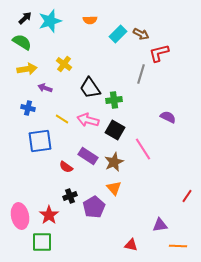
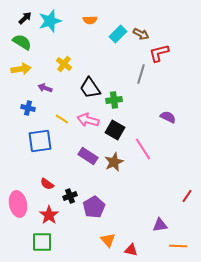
yellow arrow: moved 6 px left
red semicircle: moved 19 px left, 17 px down
orange triangle: moved 6 px left, 52 px down
pink ellipse: moved 2 px left, 12 px up
red triangle: moved 5 px down
